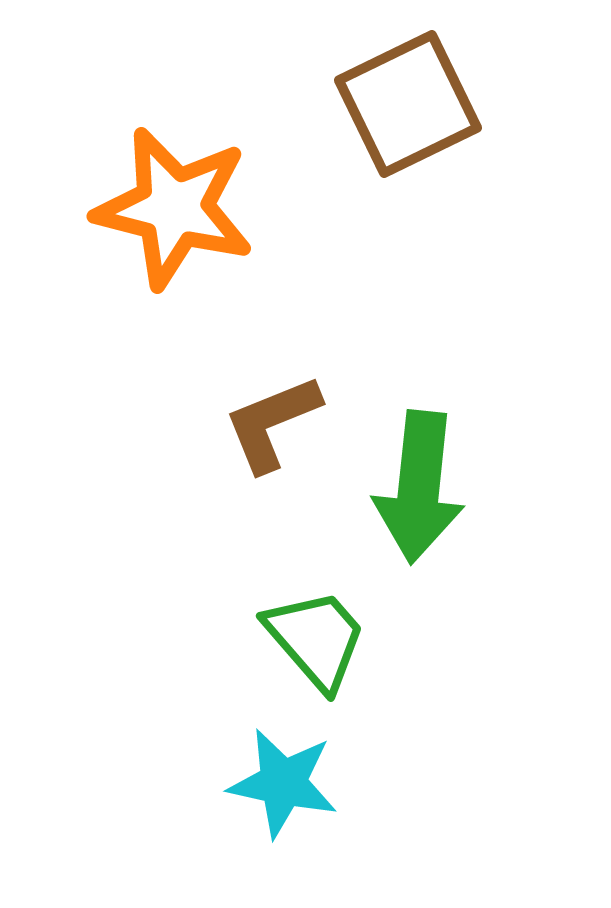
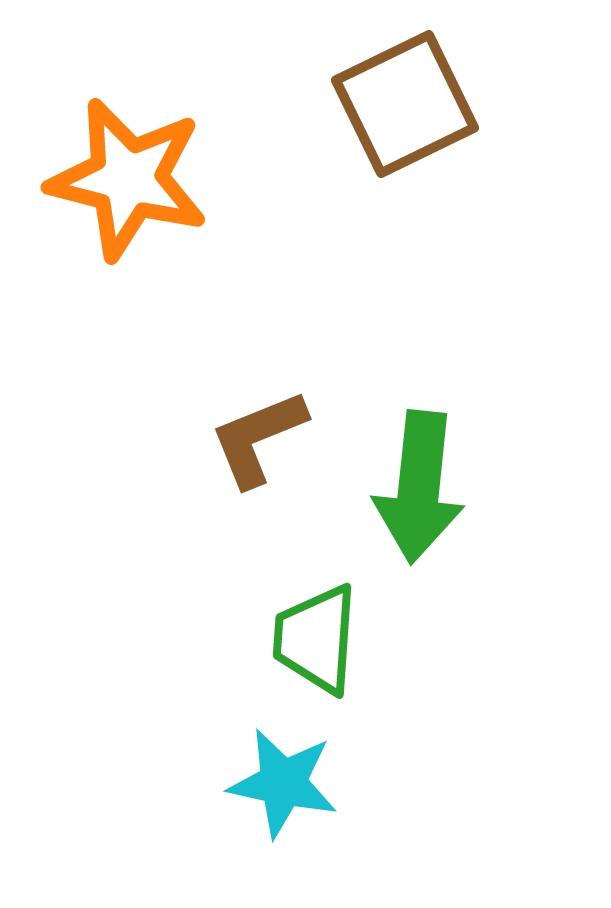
brown square: moved 3 px left
orange star: moved 46 px left, 29 px up
brown L-shape: moved 14 px left, 15 px down
green trapezoid: rotated 135 degrees counterclockwise
